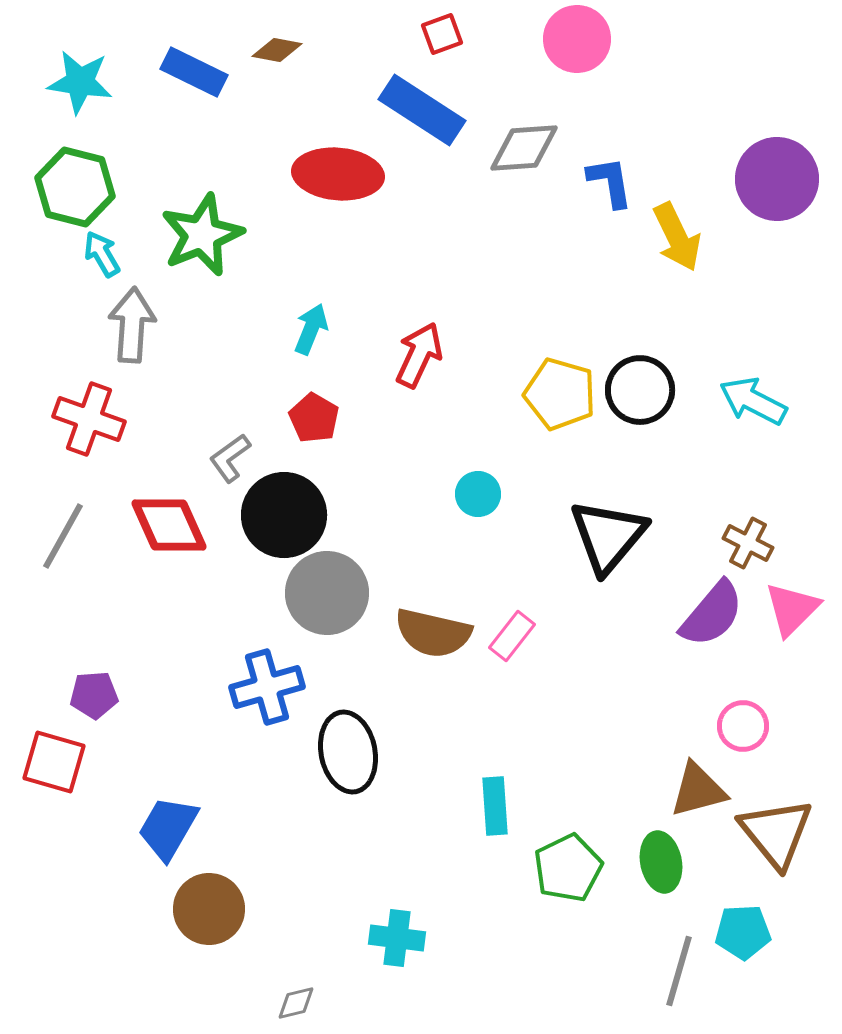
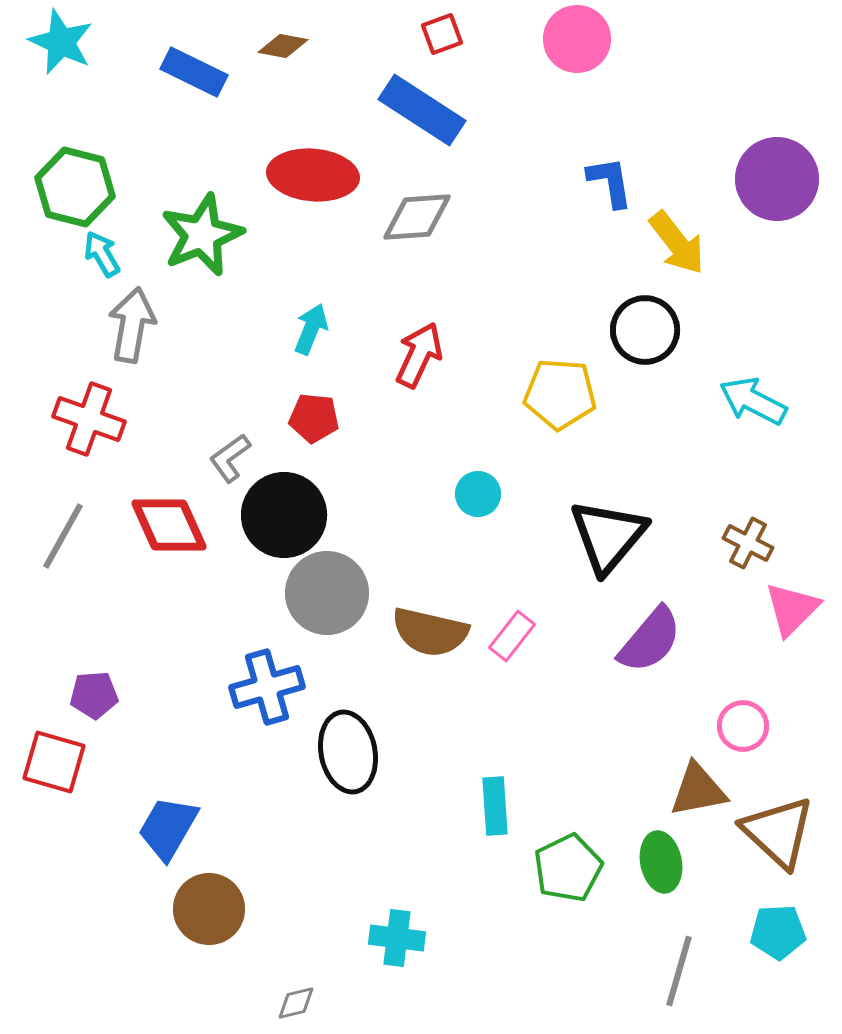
brown diamond at (277, 50): moved 6 px right, 4 px up
cyan star at (80, 82): moved 19 px left, 40 px up; rotated 16 degrees clockwise
gray diamond at (524, 148): moved 107 px left, 69 px down
red ellipse at (338, 174): moved 25 px left, 1 px down
yellow arrow at (677, 237): moved 6 px down; rotated 12 degrees counterclockwise
gray arrow at (132, 325): rotated 6 degrees clockwise
black circle at (640, 390): moved 5 px right, 60 px up
yellow pentagon at (560, 394): rotated 12 degrees counterclockwise
red pentagon at (314, 418): rotated 24 degrees counterclockwise
purple semicircle at (712, 614): moved 62 px left, 26 px down
brown semicircle at (433, 633): moved 3 px left, 1 px up
brown triangle at (698, 790): rotated 4 degrees clockwise
brown triangle at (776, 833): moved 2 px right, 1 px up; rotated 8 degrees counterclockwise
cyan pentagon at (743, 932): moved 35 px right
